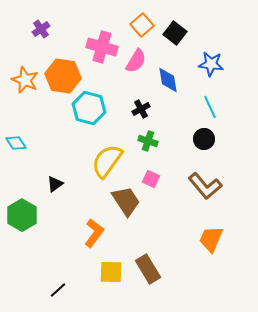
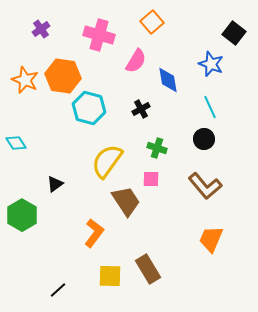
orange square: moved 10 px right, 3 px up
black square: moved 59 px right
pink cross: moved 3 px left, 12 px up
blue star: rotated 15 degrees clockwise
green cross: moved 9 px right, 7 px down
pink square: rotated 24 degrees counterclockwise
yellow square: moved 1 px left, 4 px down
